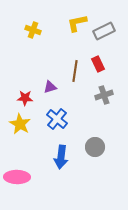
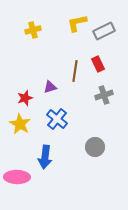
yellow cross: rotated 35 degrees counterclockwise
red star: rotated 21 degrees counterclockwise
blue arrow: moved 16 px left
